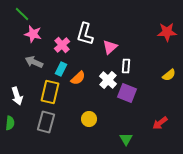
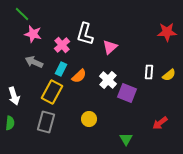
white rectangle: moved 23 px right, 6 px down
orange semicircle: moved 1 px right, 2 px up
yellow rectangle: moved 2 px right; rotated 15 degrees clockwise
white arrow: moved 3 px left
